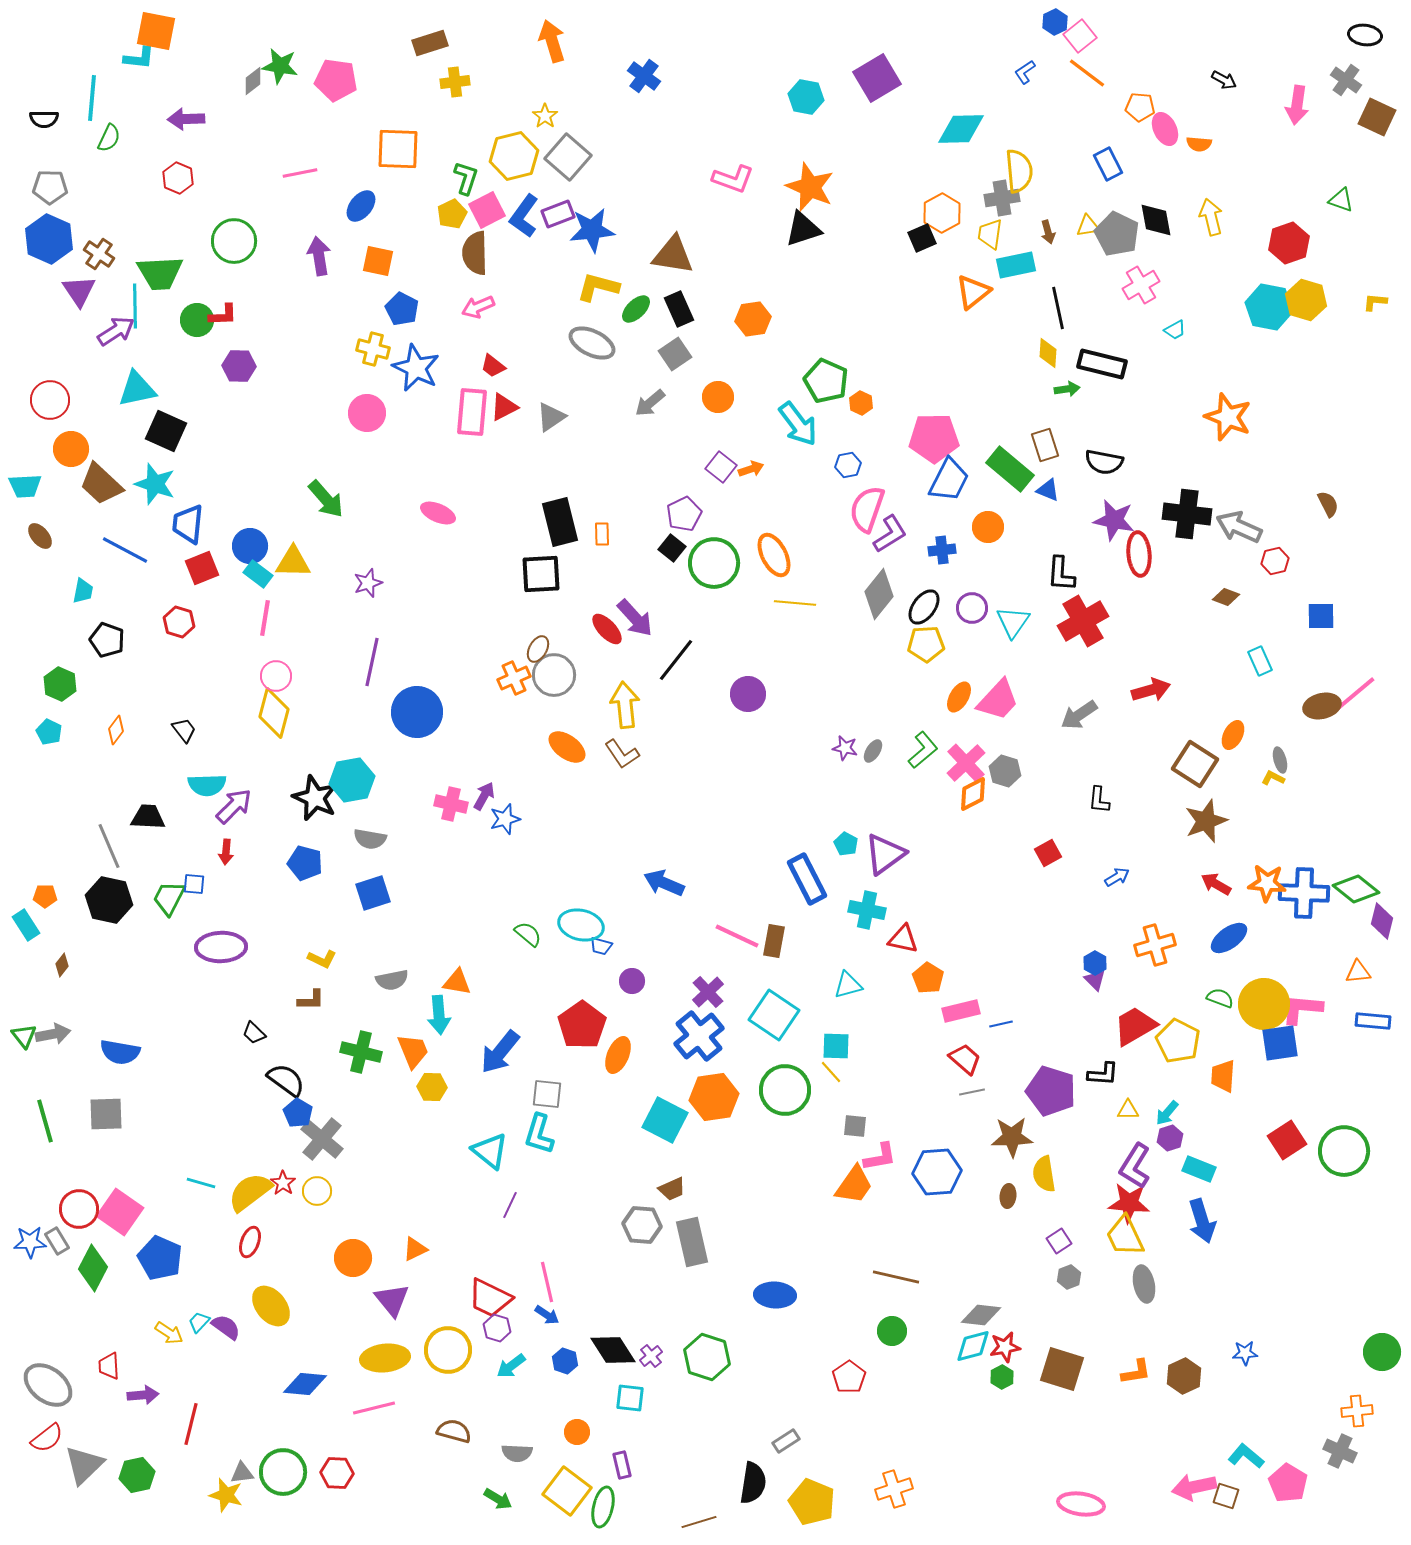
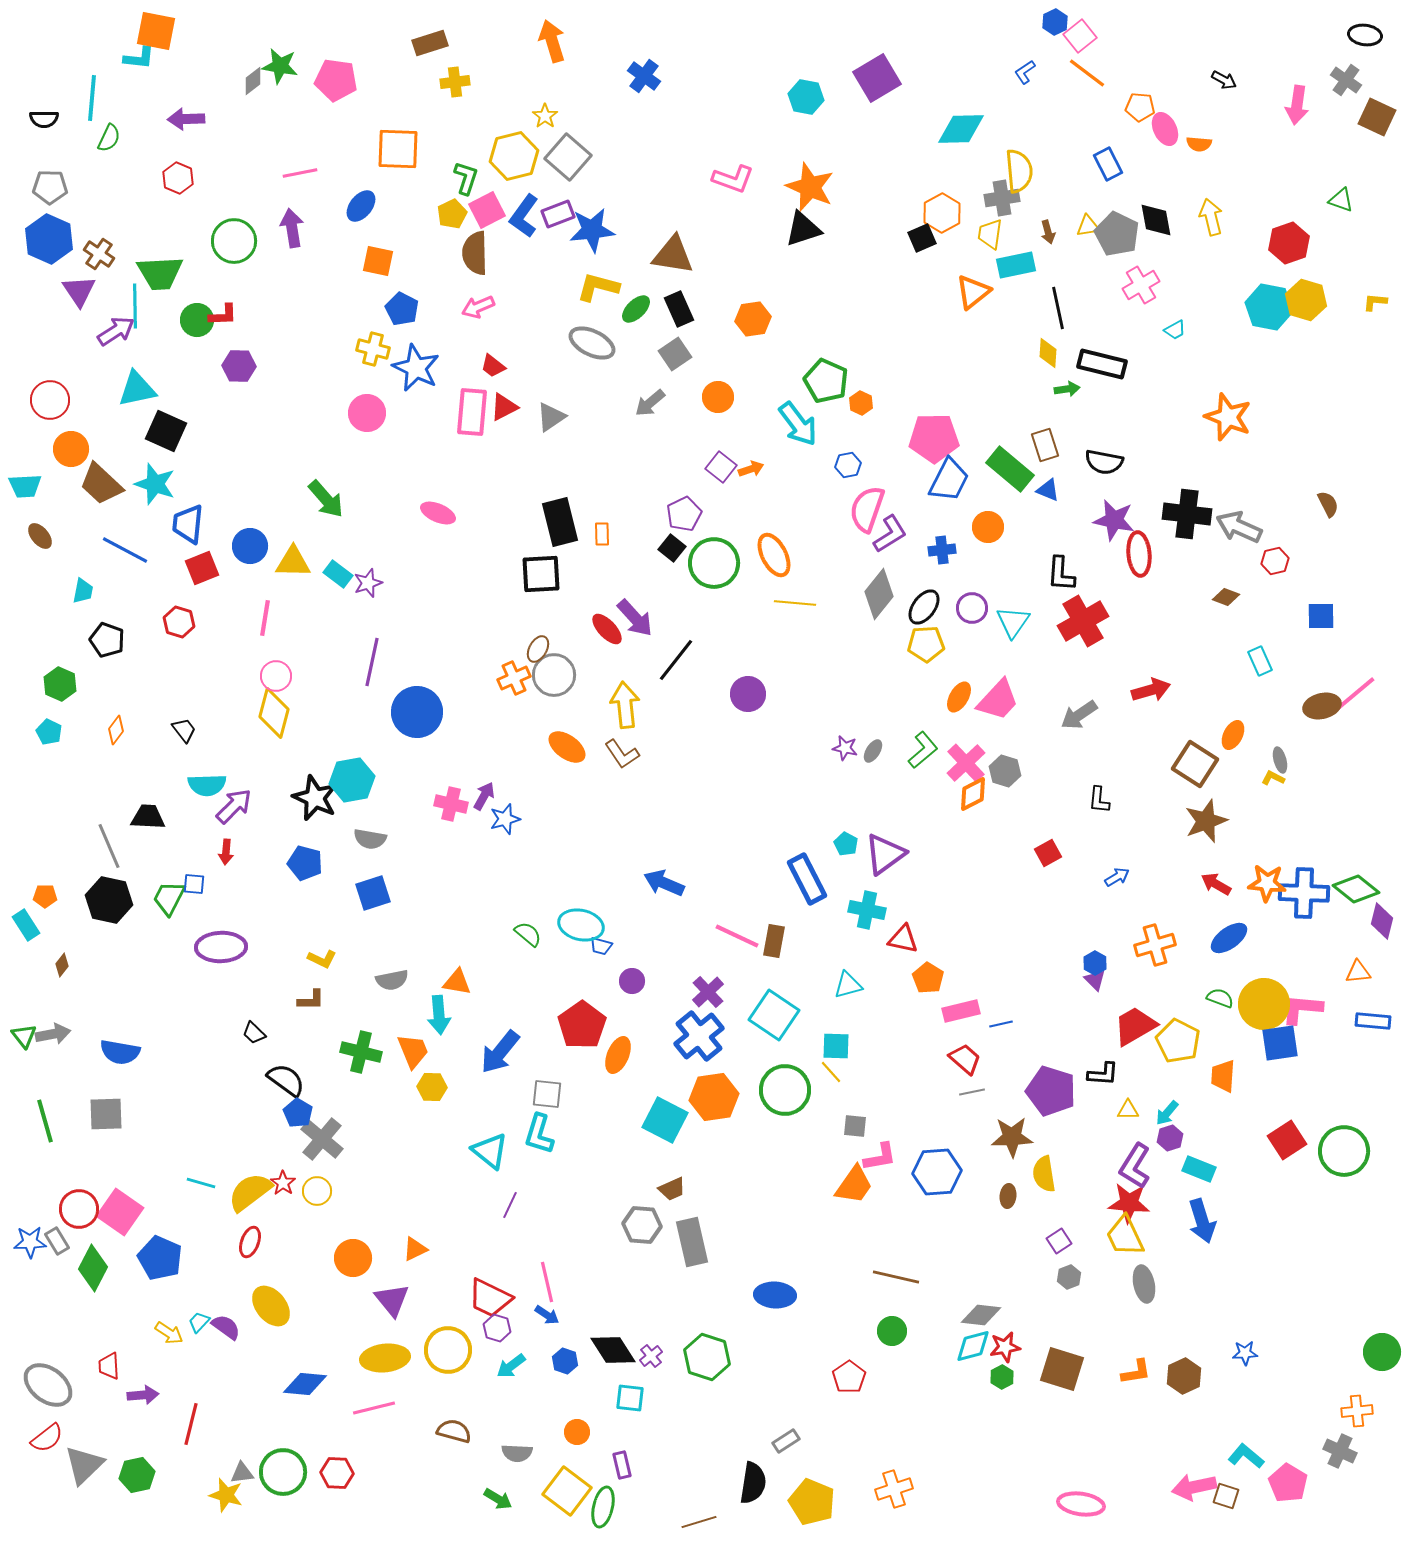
purple arrow at (319, 256): moved 27 px left, 28 px up
cyan rectangle at (258, 574): moved 80 px right
